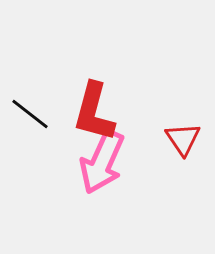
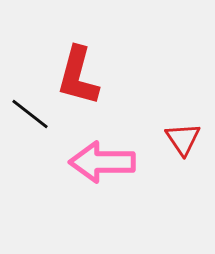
red L-shape: moved 16 px left, 36 px up
pink arrow: rotated 66 degrees clockwise
